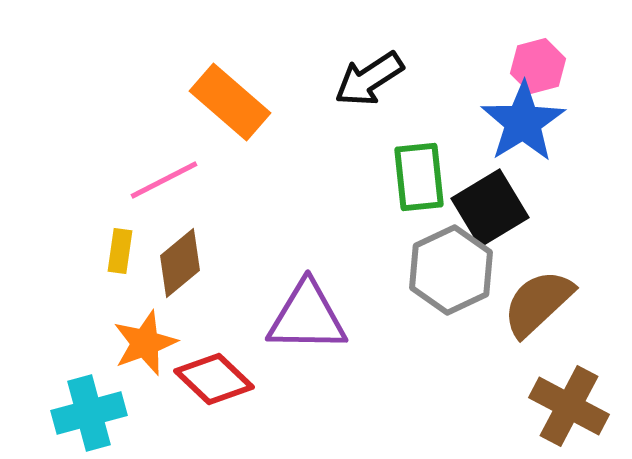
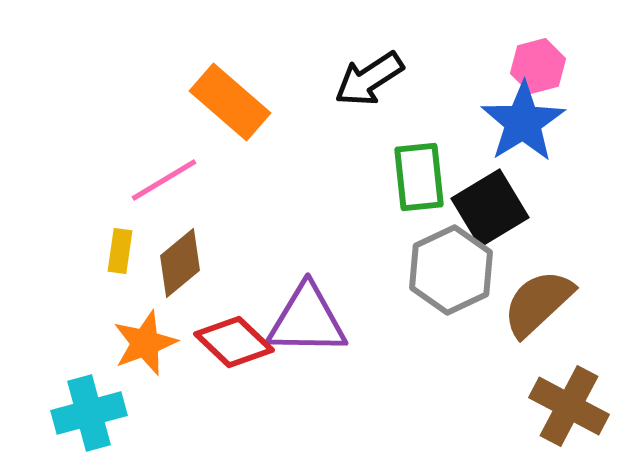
pink line: rotated 4 degrees counterclockwise
purple triangle: moved 3 px down
red diamond: moved 20 px right, 37 px up
